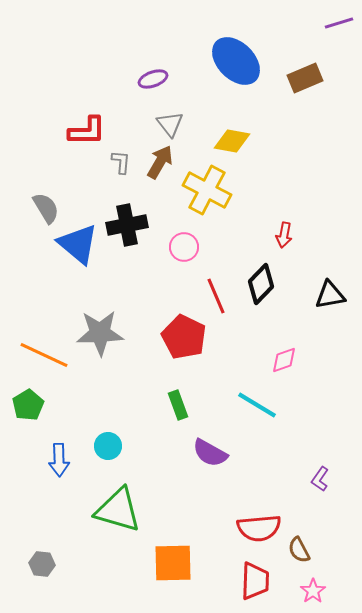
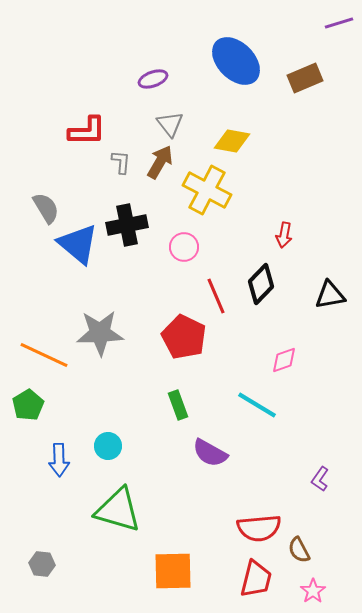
orange square: moved 8 px down
red trapezoid: moved 1 px right, 2 px up; rotated 12 degrees clockwise
